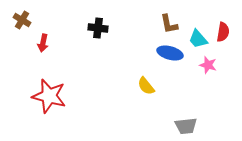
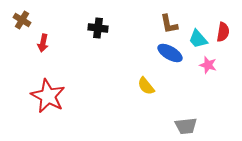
blue ellipse: rotated 15 degrees clockwise
red star: moved 1 px left; rotated 12 degrees clockwise
